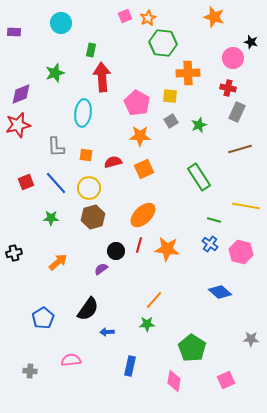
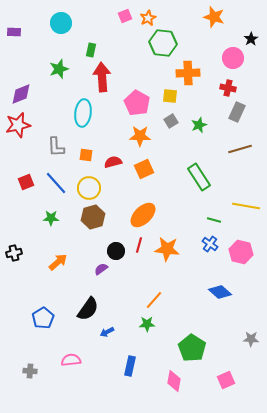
black star at (251, 42): moved 3 px up; rotated 24 degrees clockwise
green star at (55, 73): moved 4 px right, 4 px up
blue arrow at (107, 332): rotated 24 degrees counterclockwise
